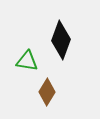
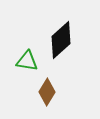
black diamond: rotated 27 degrees clockwise
